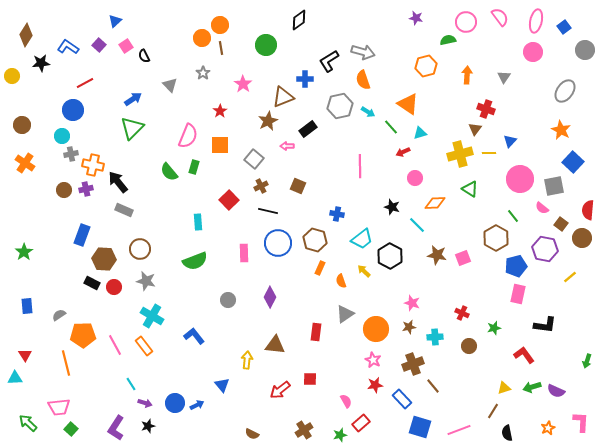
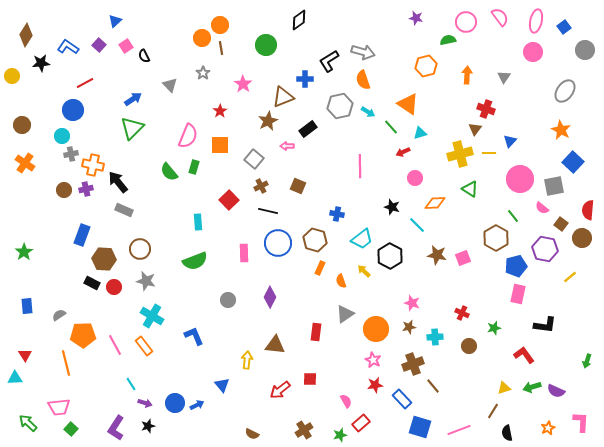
blue L-shape at (194, 336): rotated 15 degrees clockwise
